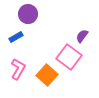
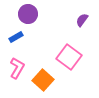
purple semicircle: moved 16 px up
pink L-shape: moved 1 px left, 1 px up
orange square: moved 4 px left, 5 px down
